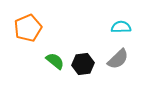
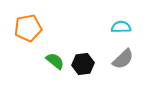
orange pentagon: rotated 12 degrees clockwise
gray semicircle: moved 5 px right
